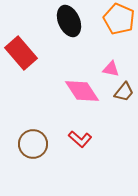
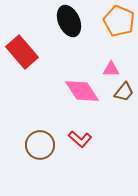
orange pentagon: moved 2 px down
red rectangle: moved 1 px right, 1 px up
pink triangle: rotated 12 degrees counterclockwise
brown circle: moved 7 px right, 1 px down
